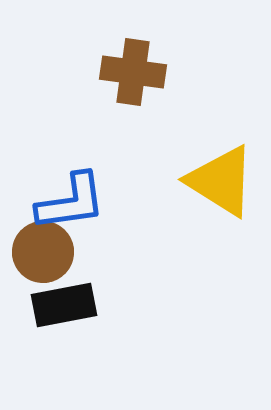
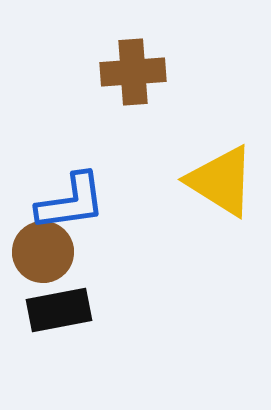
brown cross: rotated 12 degrees counterclockwise
black rectangle: moved 5 px left, 5 px down
